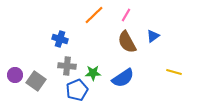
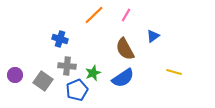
brown semicircle: moved 2 px left, 7 px down
green star: rotated 21 degrees counterclockwise
gray square: moved 7 px right
